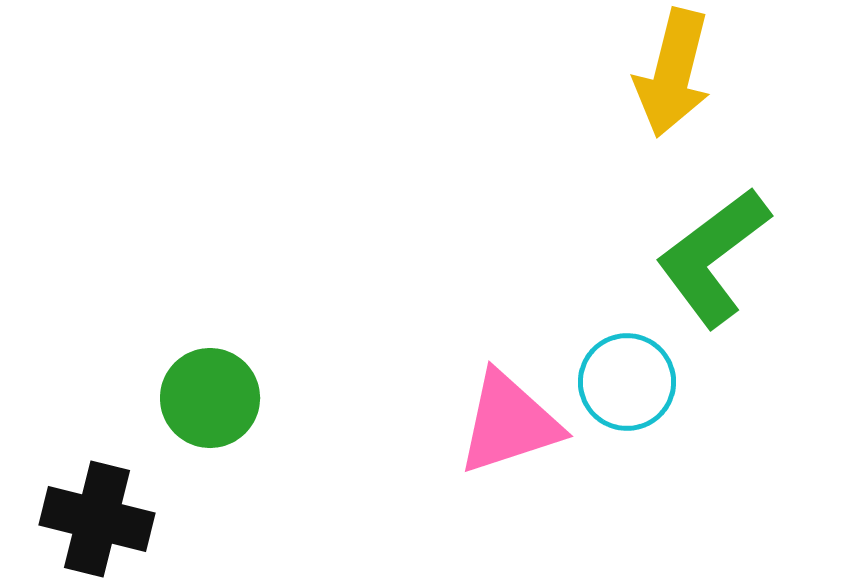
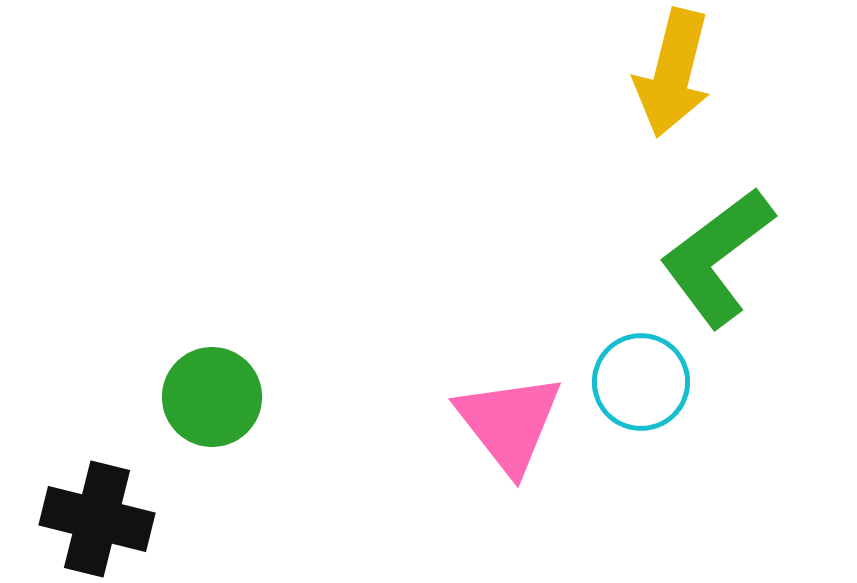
green L-shape: moved 4 px right
cyan circle: moved 14 px right
green circle: moved 2 px right, 1 px up
pink triangle: rotated 50 degrees counterclockwise
